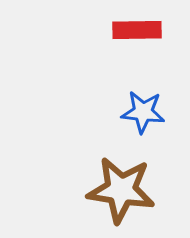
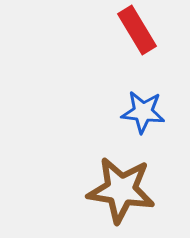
red rectangle: rotated 60 degrees clockwise
